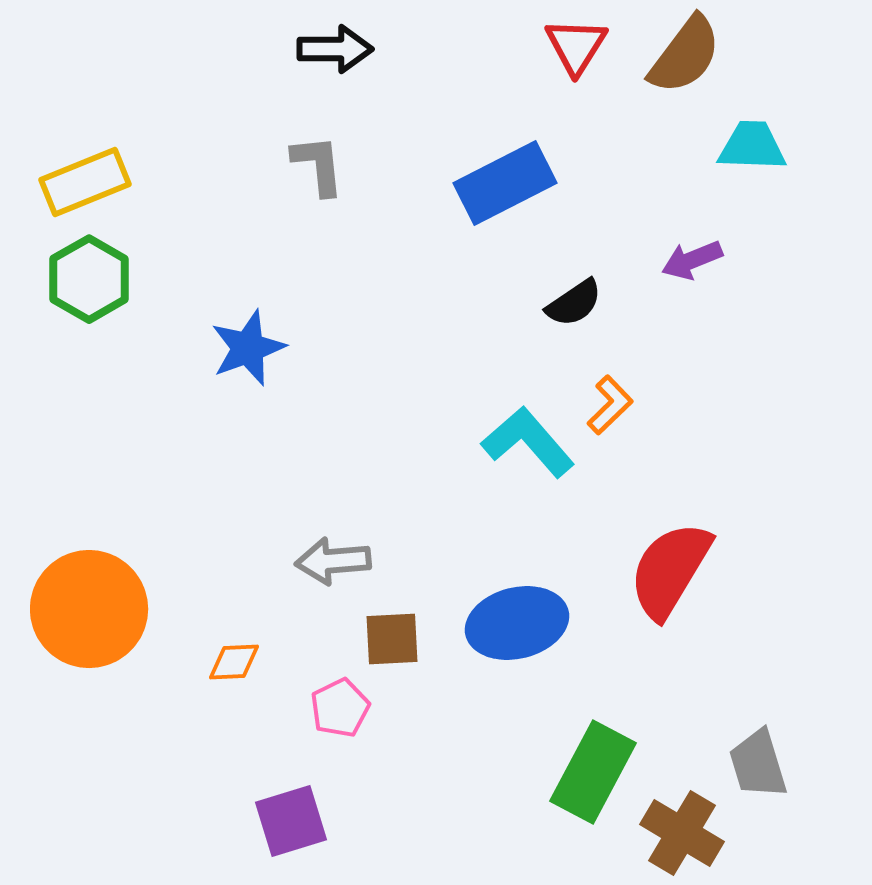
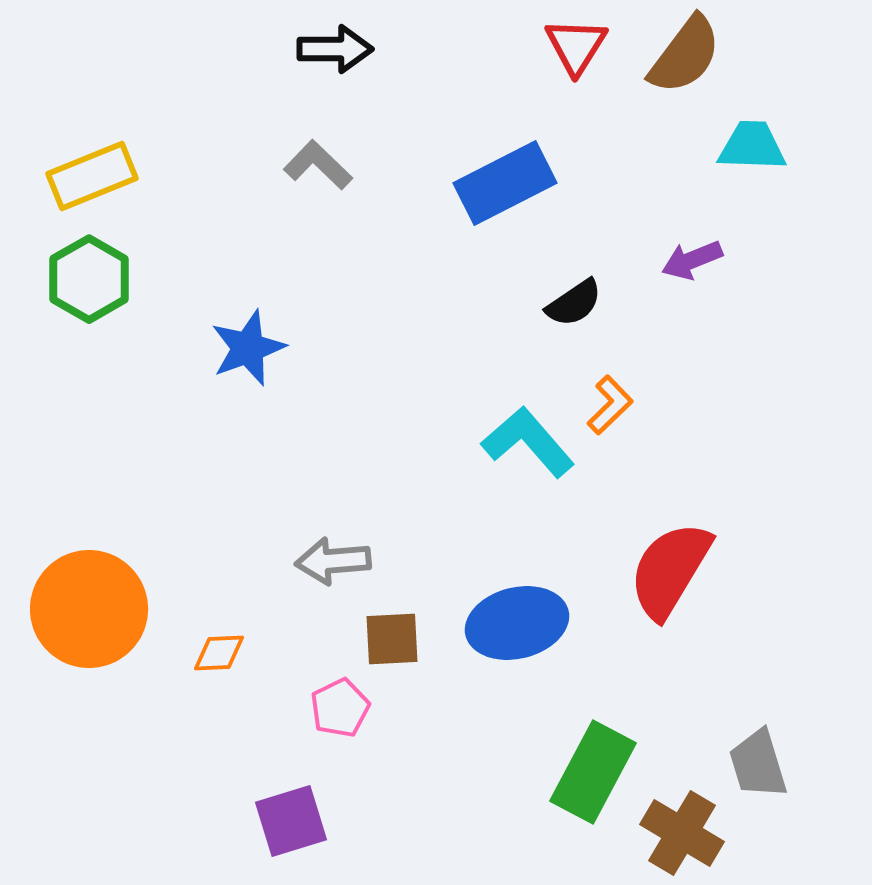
gray L-shape: rotated 40 degrees counterclockwise
yellow rectangle: moved 7 px right, 6 px up
orange diamond: moved 15 px left, 9 px up
